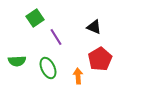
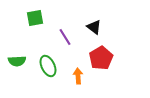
green square: rotated 24 degrees clockwise
black triangle: rotated 14 degrees clockwise
purple line: moved 9 px right
red pentagon: moved 1 px right, 1 px up
green ellipse: moved 2 px up
